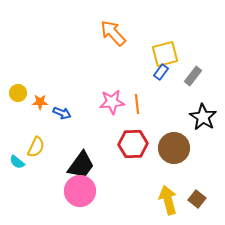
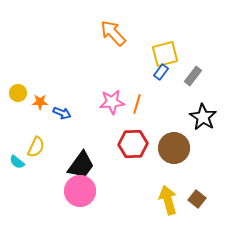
orange line: rotated 24 degrees clockwise
